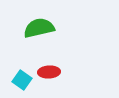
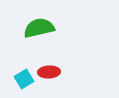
cyan square: moved 2 px right, 1 px up; rotated 24 degrees clockwise
